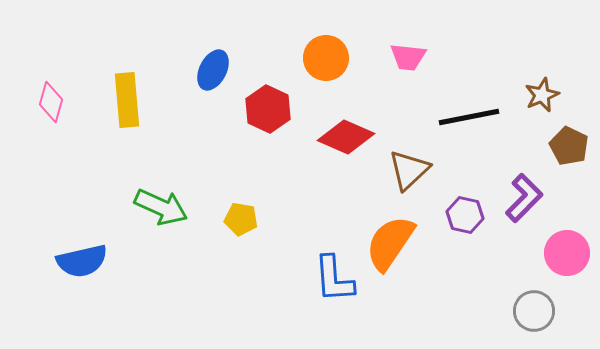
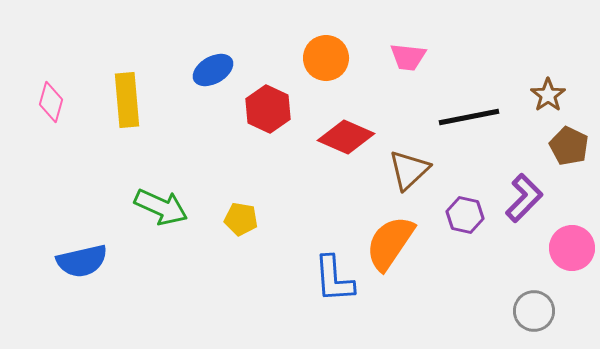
blue ellipse: rotated 33 degrees clockwise
brown star: moved 6 px right; rotated 12 degrees counterclockwise
pink circle: moved 5 px right, 5 px up
